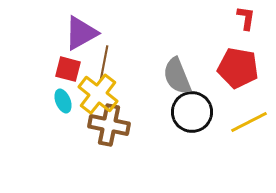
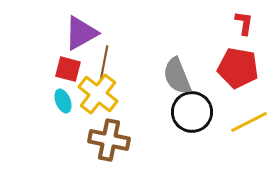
red L-shape: moved 2 px left, 5 px down
brown cross: moved 15 px down
